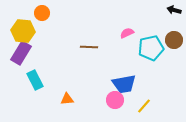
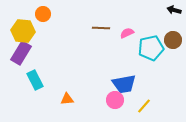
orange circle: moved 1 px right, 1 px down
brown circle: moved 1 px left
brown line: moved 12 px right, 19 px up
